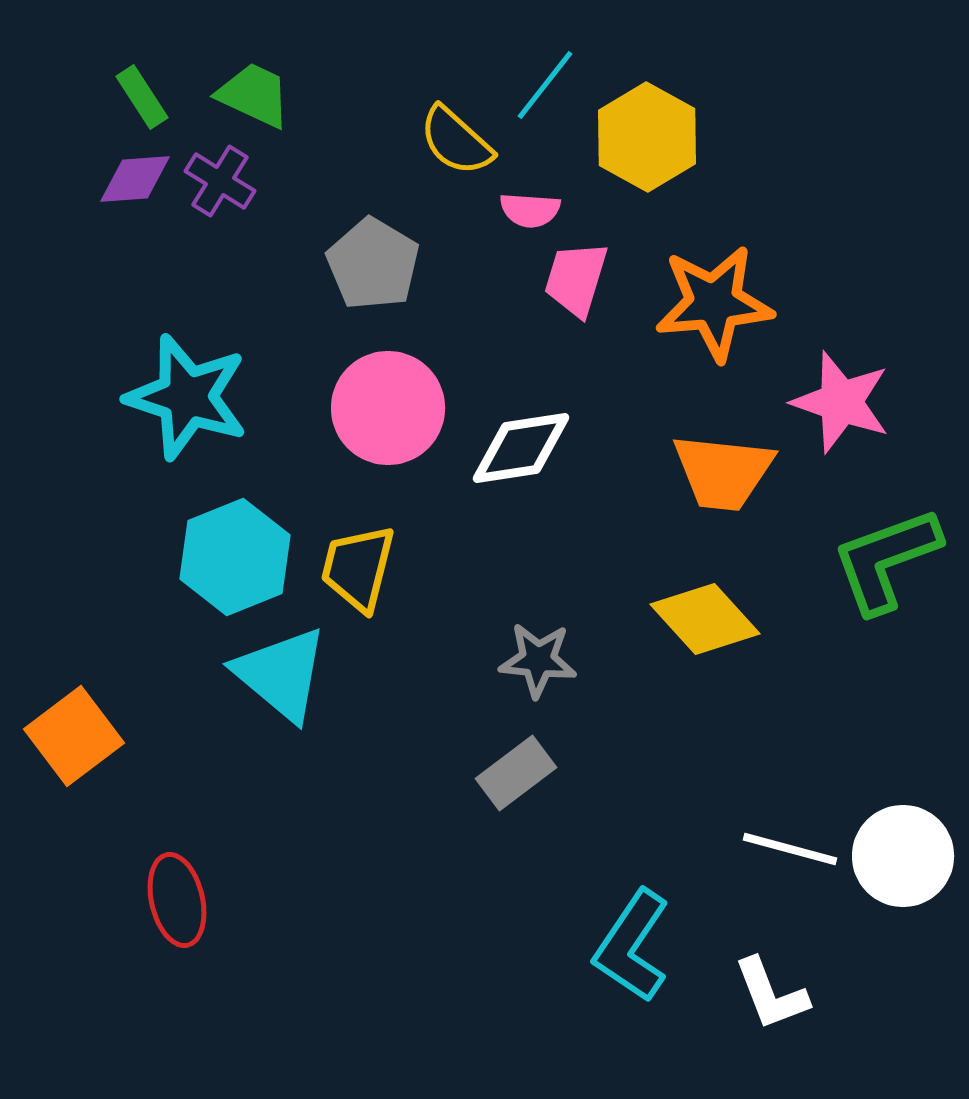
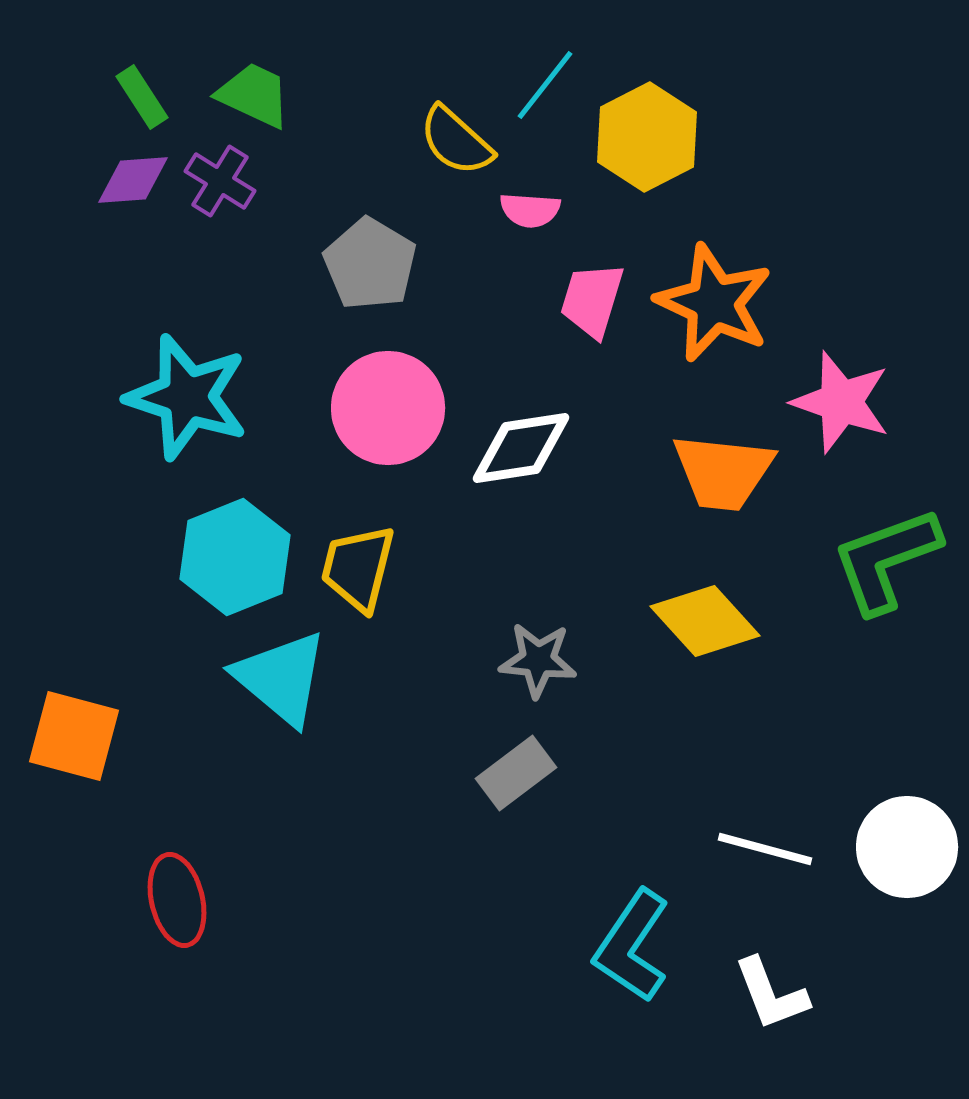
yellow hexagon: rotated 4 degrees clockwise
purple diamond: moved 2 px left, 1 px down
gray pentagon: moved 3 px left
pink trapezoid: moved 16 px right, 21 px down
orange star: rotated 30 degrees clockwise
yellow diamond: moved 2 px down
cyan triangle: moved 4 px down
orange square: rotated 38 degrees counterclockwise
white line: moved 25 px left
white circle: moved 4 px right, 9 px up
